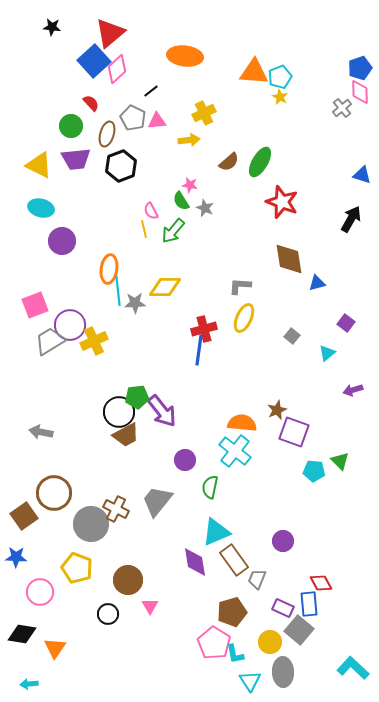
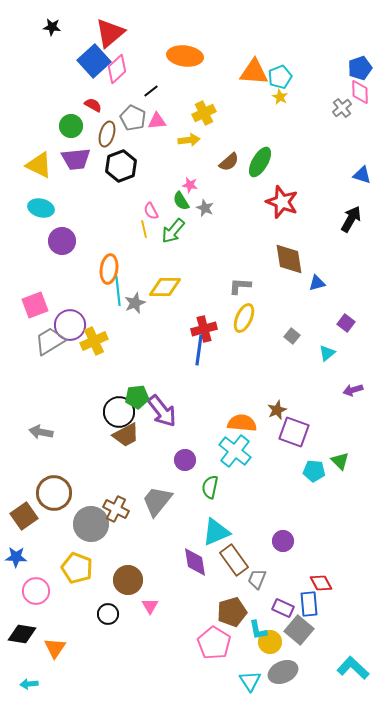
red semicircle at (91, 103): moved 2 px right, 2 px down; rotated 18 degrees counterclockwise
gray star at (135, 303): rotated 20 degrees counterclockwise
pink circle at (40, 592): moved 4 px left, 1 px up
cyan L-shape at (235, 654): moved 23 px right, 24 px up
gray ellipse at (283, 672): rotated 68 degrees clockwise
